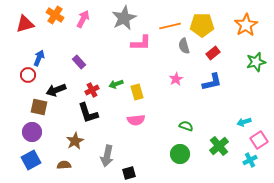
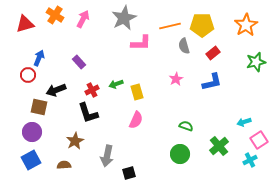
pink semicircle: rotated 60 degrees counterclockwise
